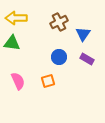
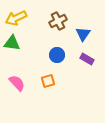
yellow arrow: rotated 25 degrees counterclockwise
brown cross: moved 1 px left, 1 px up
blue circle: moved 2 px left, 2 px up
pink semicircle: moved 1 px left, 2 px down; rotated 18 degrees counterclockwise
